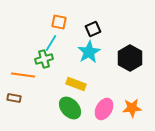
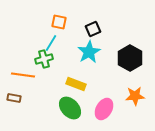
orange star: moved 3 px right, 12 px up
